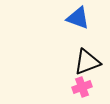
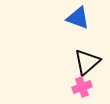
black triangle: rotated 20 degrees counterclockwise
